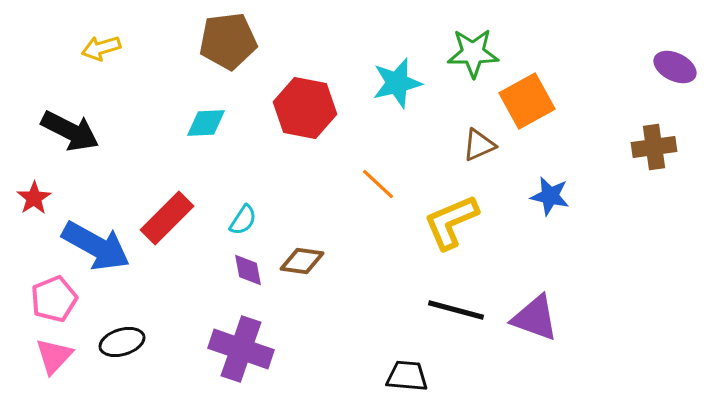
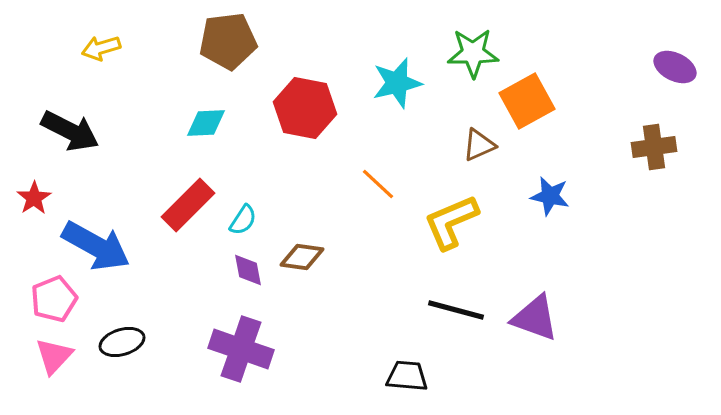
red rectangle: moved 21 px right, 13 px up
brown diamond: moved 4 px up
